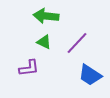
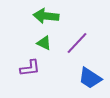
green triangle: moved 1 px down
purple L-shape: moved 1 px right
blue trapezoid: moved 3 px down
